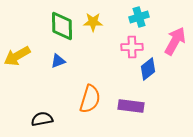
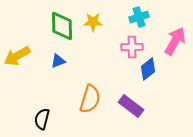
purple rectangle: rotated 30 degrees clockwise
black semicircle: rotated 65 degrees counterclockwise
